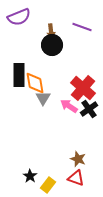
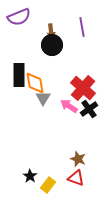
purple line: rotated 60 degrees clockwise
